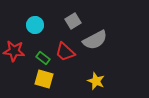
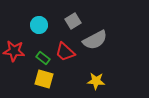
cyan circle: moved 4 px right
yellow star: rotated 18 degrees counterclockwise
